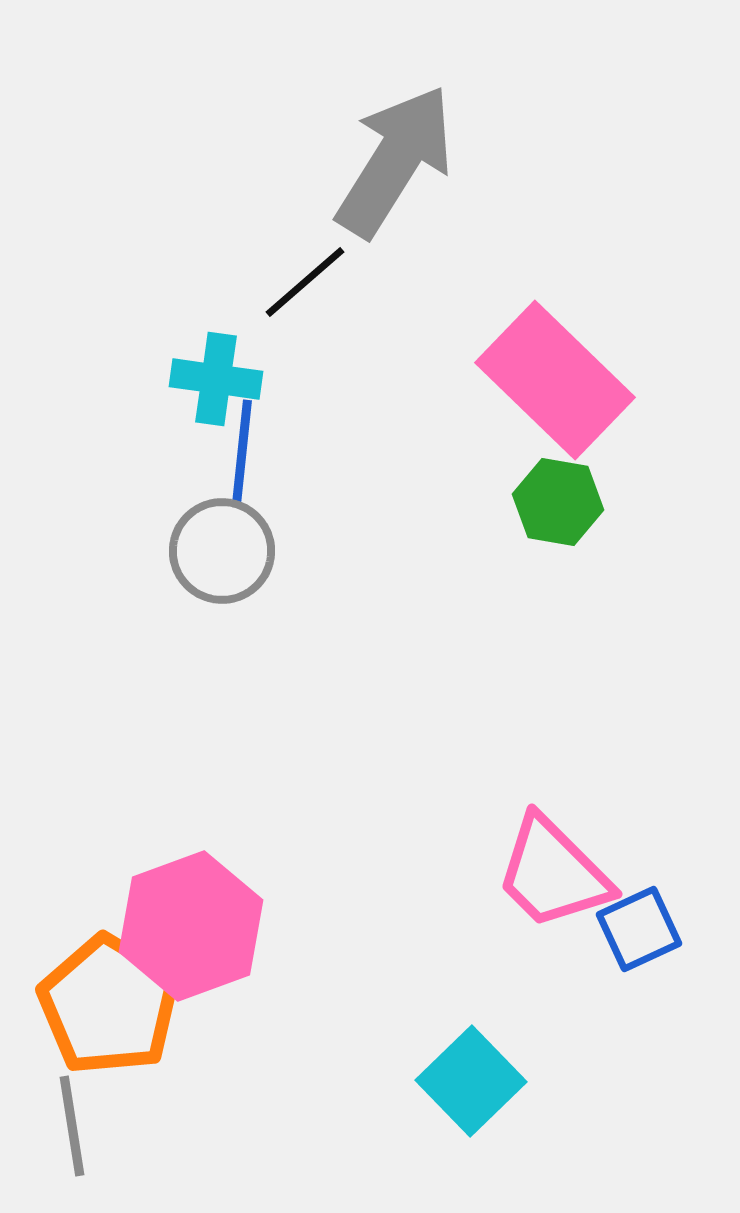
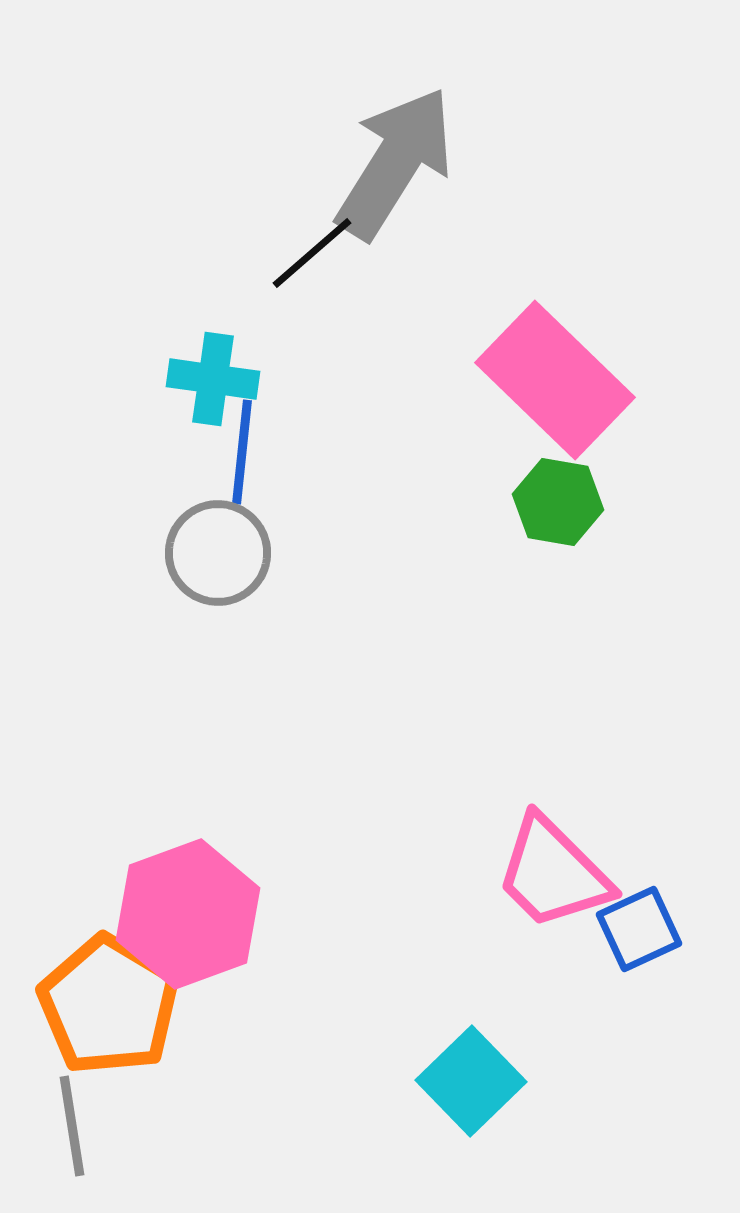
gray arrow: moved 2 px down
black line: moved 7 px right, 29 px up
cyan cross: moved 3 px left
gray circle: moved 4 px left, 2 px down
pink hexagon: moved 3 px left, 12 px up
